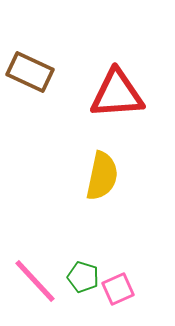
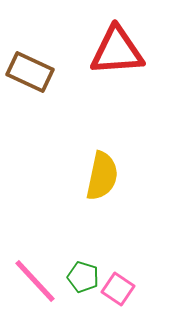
red triangle: moved 43 px up
pink square: rotated 32 degrees counterclockwise
